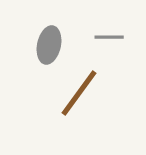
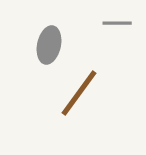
gray line: moved 8 px right, 14 px up
